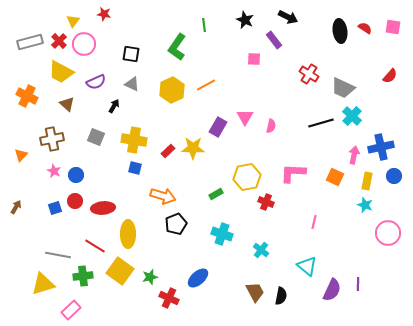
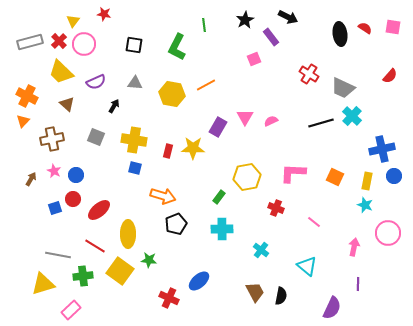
black star at (245, 20): rotated 18 degrees clockwise
black ellipse at (340, 31): moved 3 px down
purple rectangle at (274, 40): moved 3 px left, 3 px up
green L-shape at (177, 47): rotated 8 degrees counterclockwise
black square at (131, 54): moved 3 px right, 9 px up
pink square at (254, 59): rotated 24 degrees counterclockwise
yellow trapezoid at (61, 72): rotated 16 degrees clockwise
gray triangle at (132, 84): moved 3 px right, 1 px up; rotated 21 degrees counterclockwise
yellow hexagon at (172, 90): moved 4 px down; rotated 25 degrees counterclockwise
pink semicircle at (271, 126): moved 5 px up; rotated 128 degrees counterclockwise
blue cross at (381, 147): moved 1 px right, 2 px down
red rectangle at (168, 151): rotated 32 degrees counterclockwise
orange triangle at (21, 155): moved 2 px right, 34 px up
pink arrow at (354, 155): moved 92 px down
green rectangle at (216, 194): moved 3 px right, 3 px down; rotated 24 degrees counterclockwise
red circle at (75, 201): moved 2 px left, 2 px up
red cross at (266, 202): moved 10 px right, 6 px down
brown arrow at (16, 207): moved 15 px right, 28 px up
red ellipse at (103, 208): moved 4 px left, 2 px down; rotated 35 degrees counterclockwise
pink line at (314, 222): rotated 64 degrees counterclockwise
cyan cross at (222, 234): moved 5 px up; rotated 20 degrees counterclockwise
green star at (150, 277): moved 1 px left, 17 px up; rotated 21 degrees clockwise
blue ellipse at (198, 278): moved 1 px right, 3 px down
purple semicircle at (332, 290): moved 18 px down
